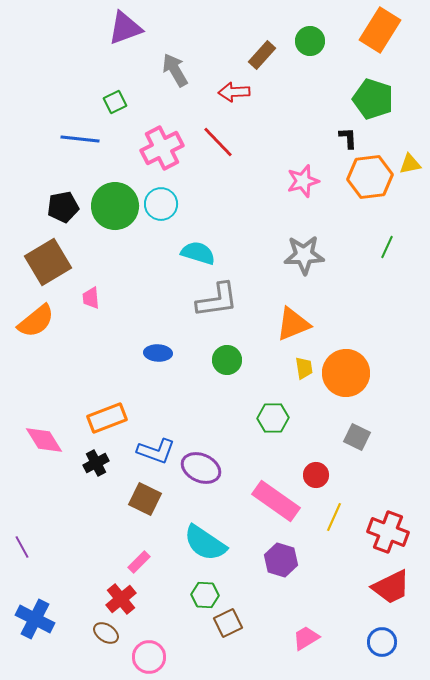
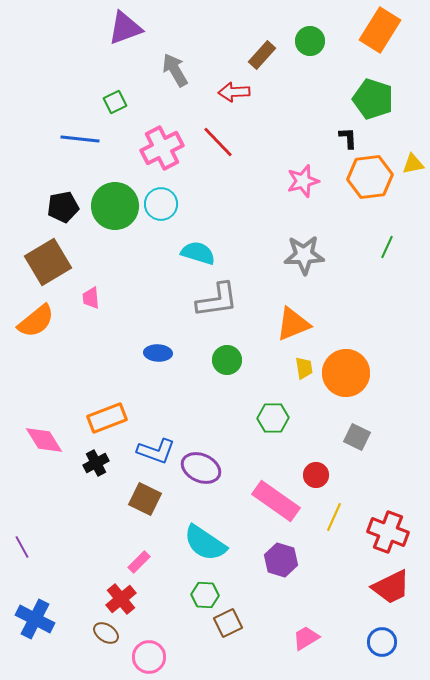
yellow triangle at (410, 164): moved 3 px right
